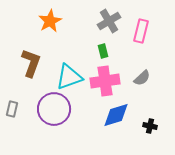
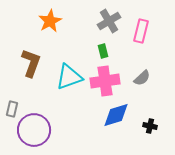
purple circle: moved 20 px left, 21 px down
